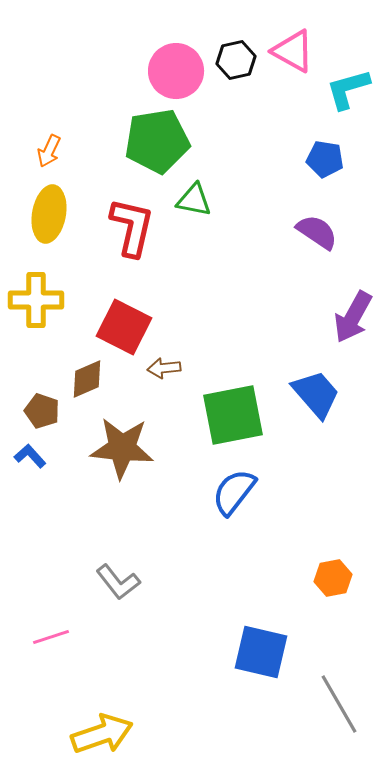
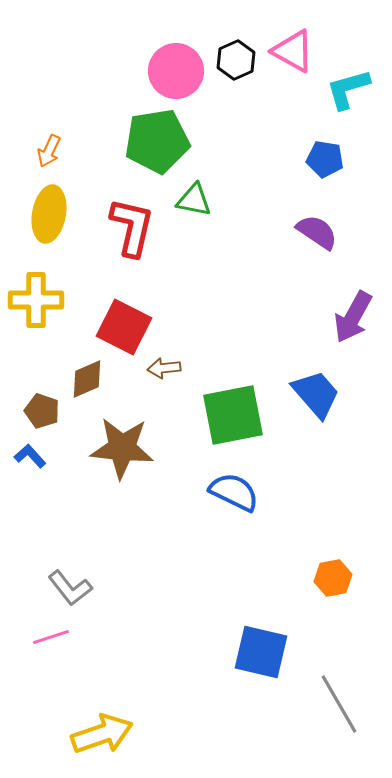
black hexagon: rotated 12 degrees counterclockwise
blue semicircle: rotated 78 degrees clockwise
gray L-shape: moved 48 px left, 6 px down
